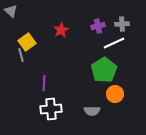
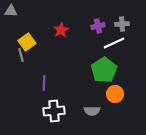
gray triangle: rotated 40 degrees counterclockwise
white cross: moved 3 px right, 2 px down
